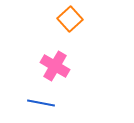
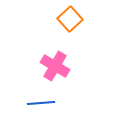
blue line: rotated 16 degrees counterclockwise
